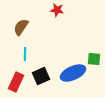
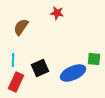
red star: moved 3 px down
cyan line: moved 12 px left, 6 px down
black square: moved 1 px left, 8 px up
